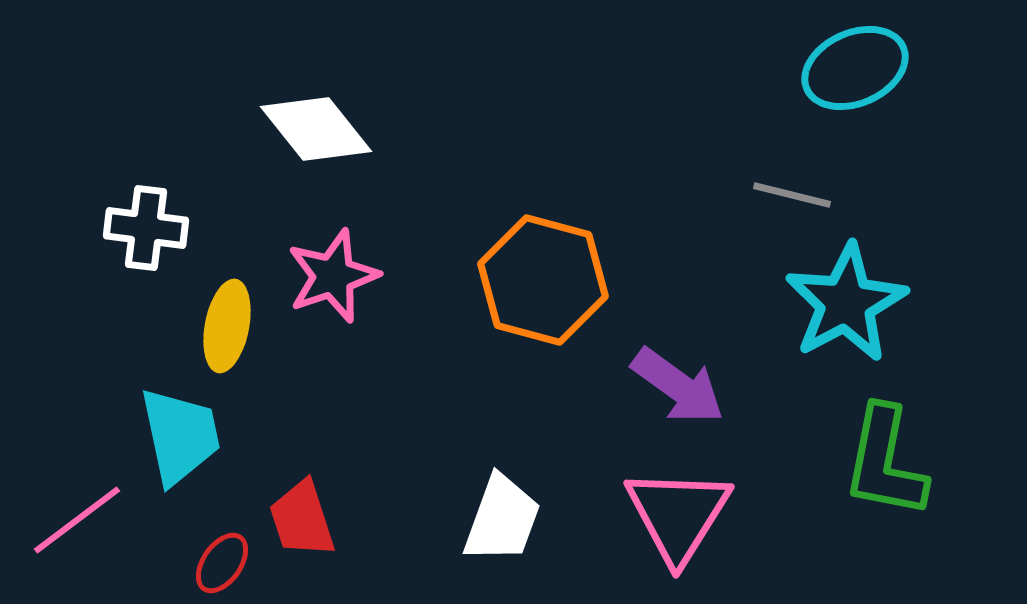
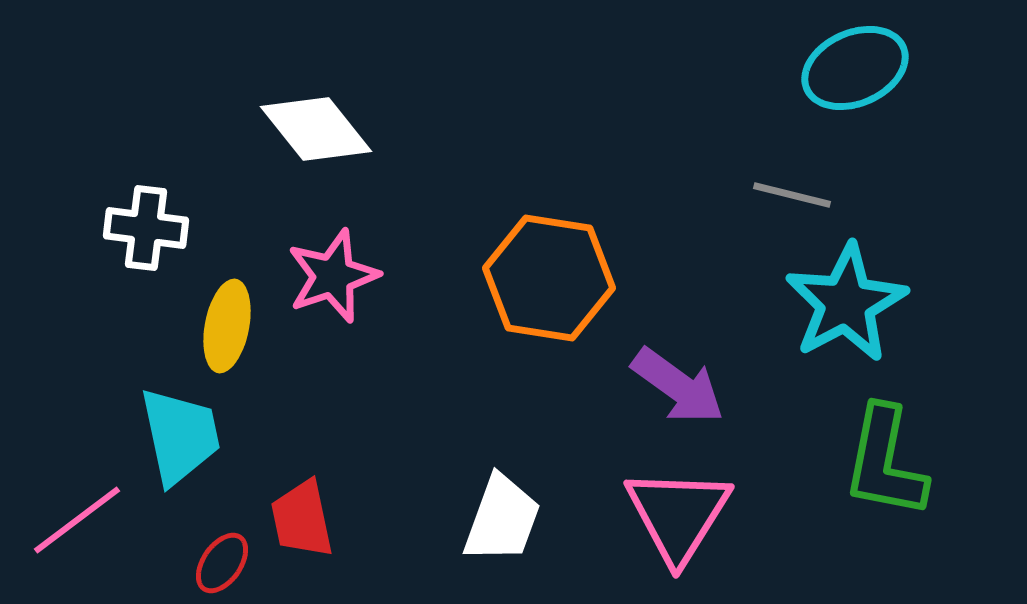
orange hexagon: moved 6 px right, 2 px up; rotated 6 degrees counterclockwise
red trapezoid: rotated 6 degrees clockwise
